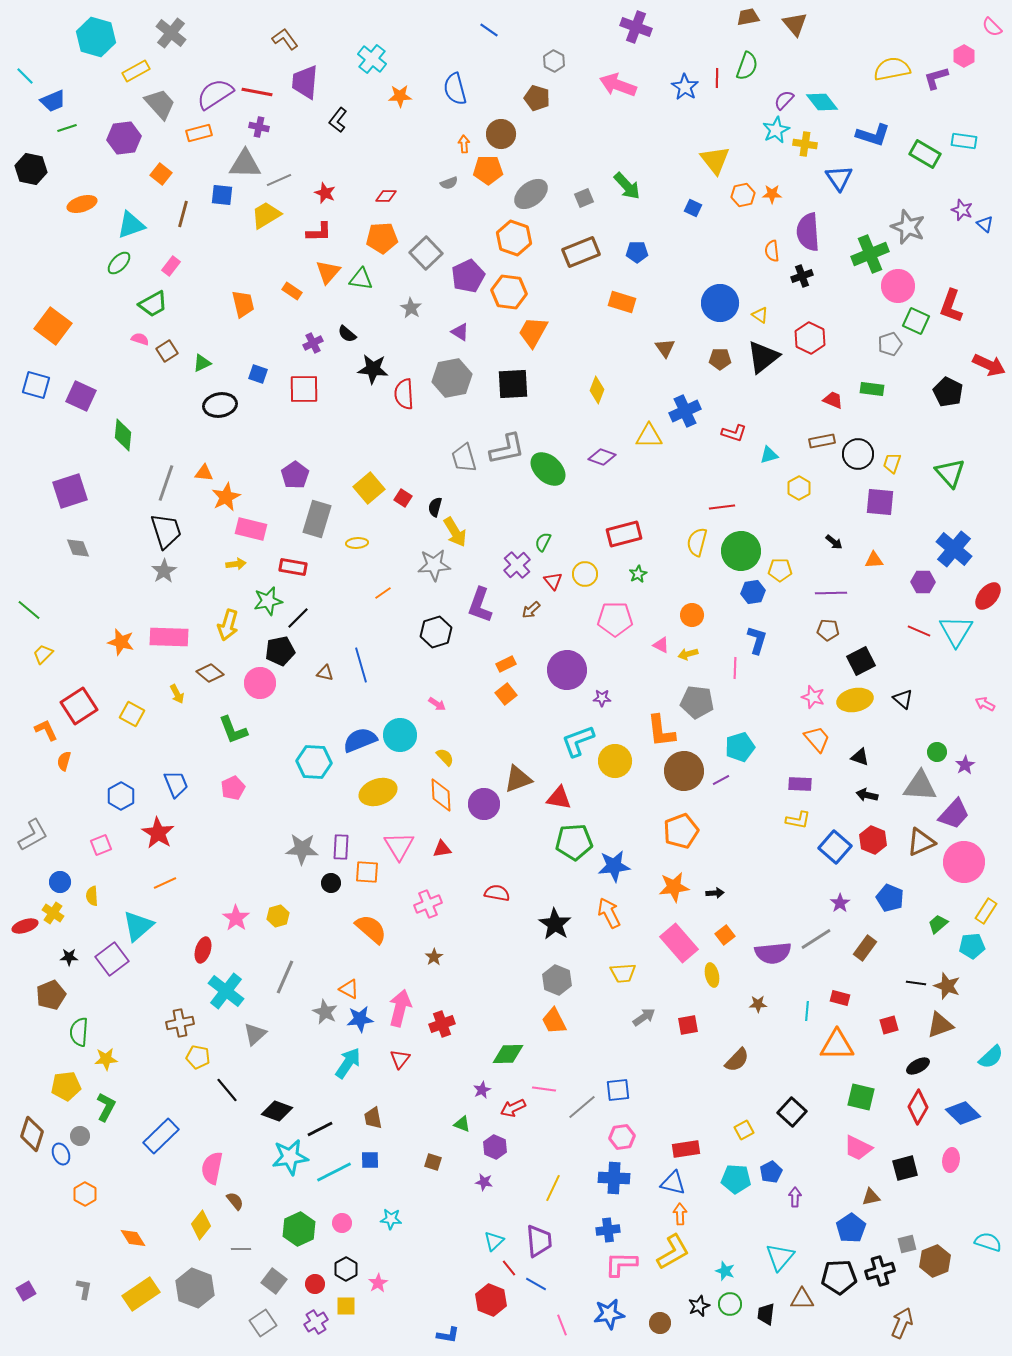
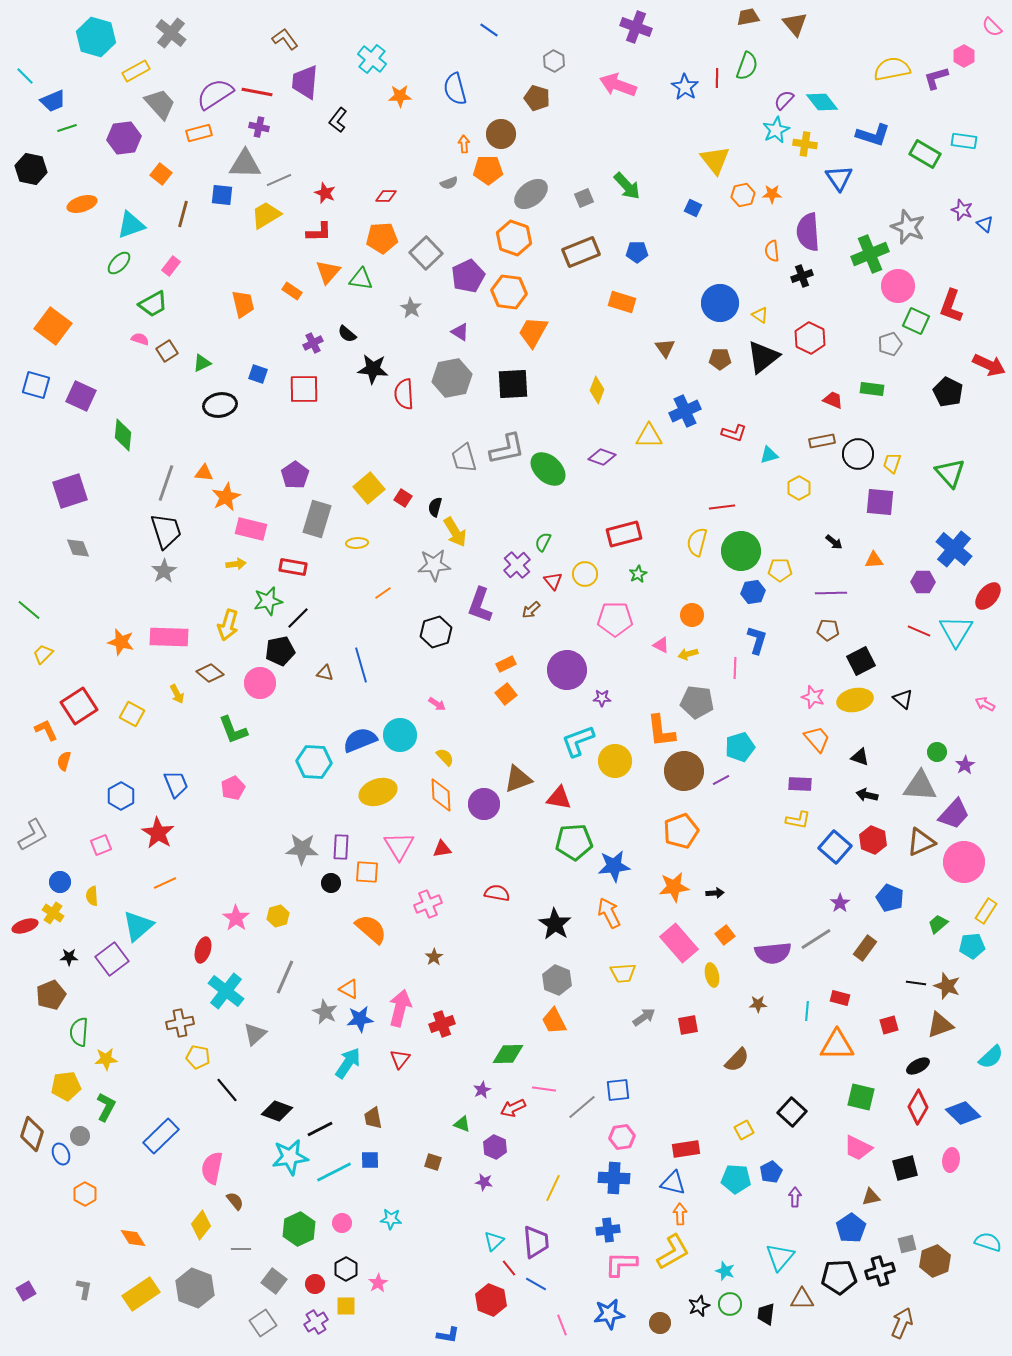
purple trapezoid at (539, 1241): moved 3 px left, 1 px down
